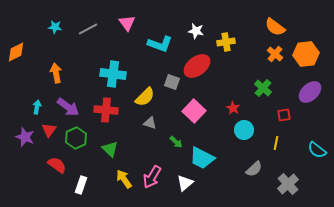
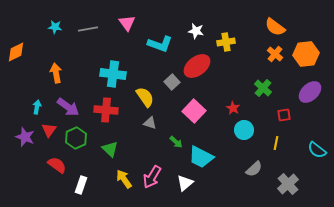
gray line: rotated 18 degrees clockwise
gray square: rotated 28 degrees clockwise
yellow semicircle: rotated 80 degrees counterclockwise
cyan trapezoid: moved 1 px left, 1 px up
